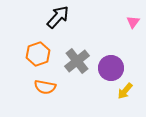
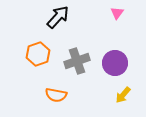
pink triangle: moved 16 px left, 9 px up
gray cross: rotated 20 degrees clockwise
purple circle: moved 4 px right, 5 px up
orange semicircle: moved 11 px right, 8 px down
yellow arrow: moved 2 px left, 4 px down
